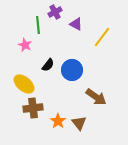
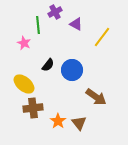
pink star: moved 1 px left, 2 px up
